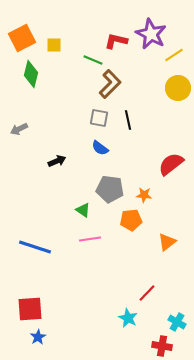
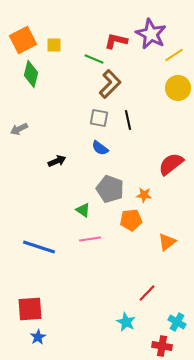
orange square: moved 1 px right, 2 px down
green line: moved 1 px right, 1 px up
gray pentagon: rotated 12 degrees clockwise
blue line: moved 4 px right
cyan star: moved 2 px left, 4 px down
